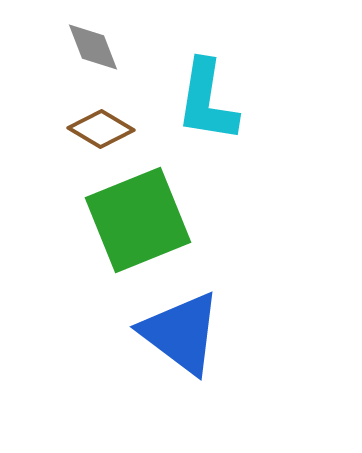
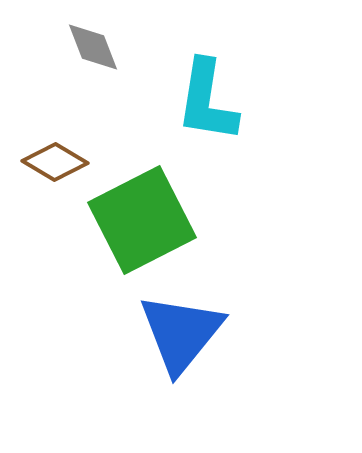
brown diamond: moved 46 px left, 33 px down
green square: moved 4 px right; rotated 5 degrees counterclockwise
blue triangle: rotated 32 degrees clockwise
